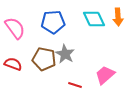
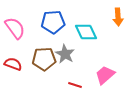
cyan diamond: moved 8 px left, 13 px down
brown pentagon: rotated 15 degrees counterclockwise
